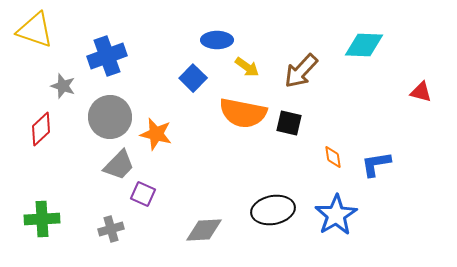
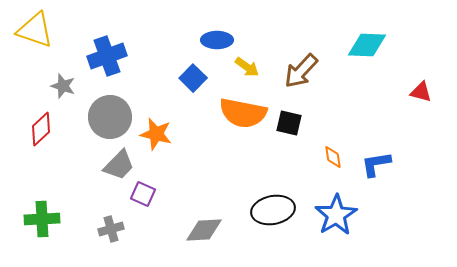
cyan diamond: moved 3 px right
